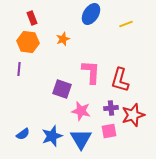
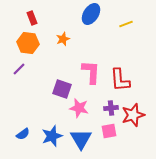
orange hexagon: moved 1 px down
purple line: rotated 40 degrees clockwise
red L-shape: rotated 20 degrees counterclockwise
pink star: moved 2 px left, 3 px up
